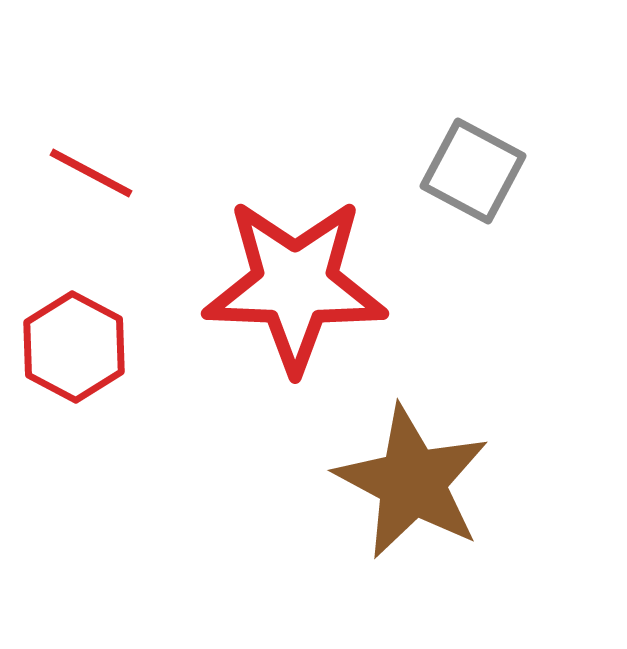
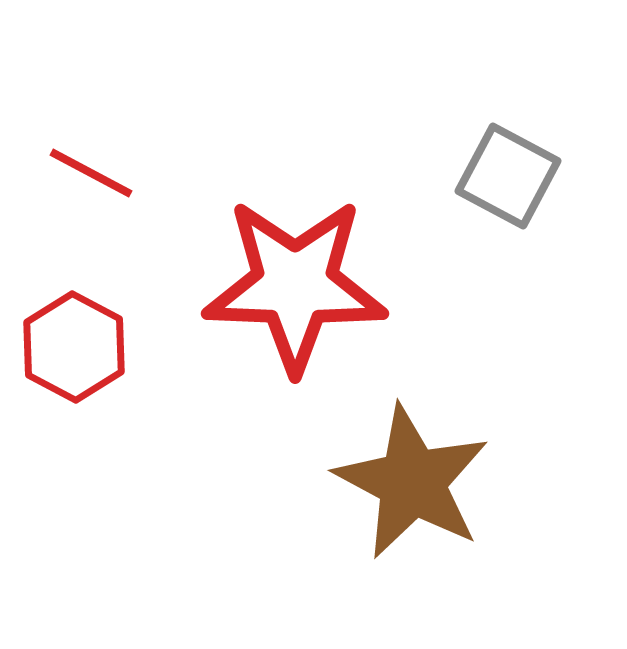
gray square: moved 35 px right, 5 px down
